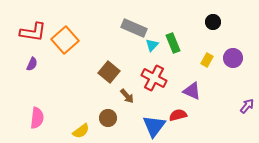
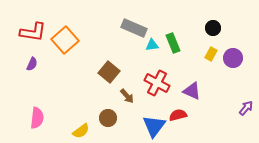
black circle: moved 6 px down
cyan triangle: rotated 40 degrees clockwise
yellow rectangle: moved 4 px right, 6 px up
red cross: moved 3 px right, 5 px down
purple arrow: moved 1 px left, 2 px down
